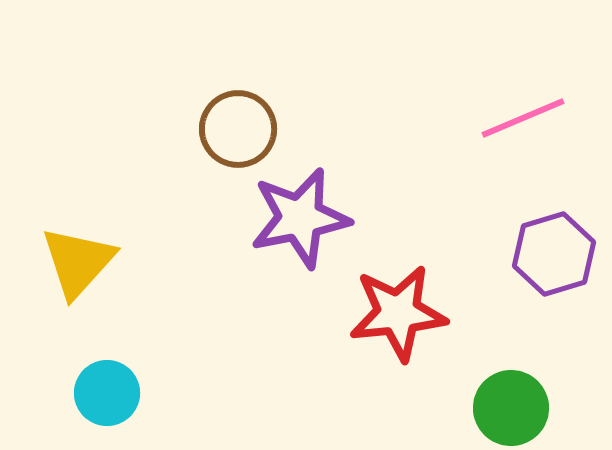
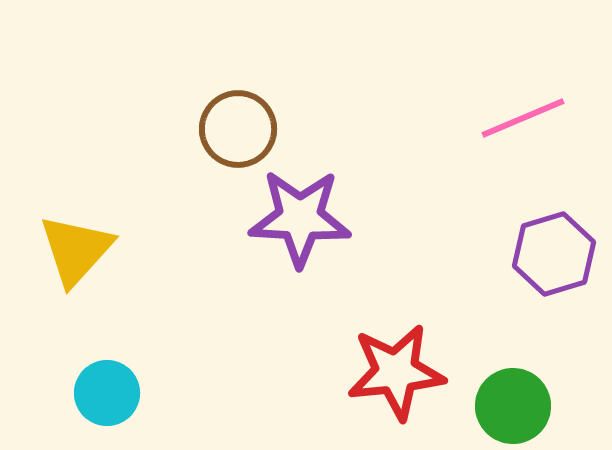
purple star: rotated 14 degrees clockwise
yellow triangle: moved 2 px left, 12 px up
red star: moved 2 px left, 59 px down
green circle: moved 2 px right, 2 px up
